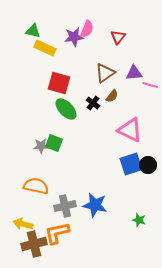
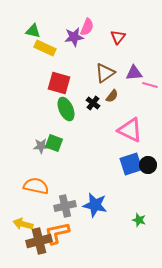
pink semicircle: moved 2 px up
green ellipse: rotated 20 degrees clockwise
brown cross: moved 5 px right, 3 px up
